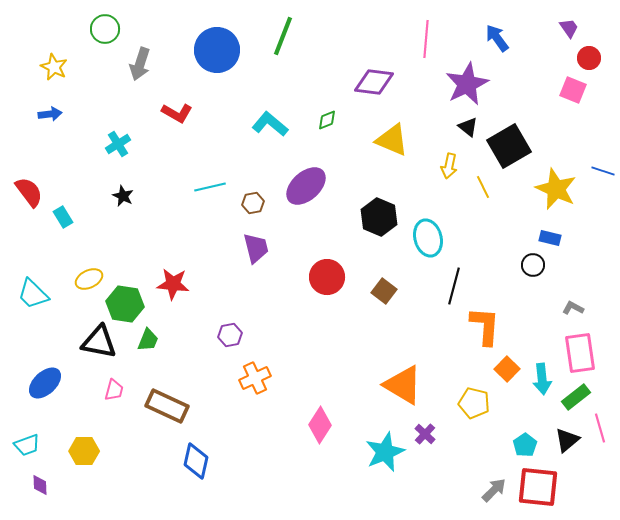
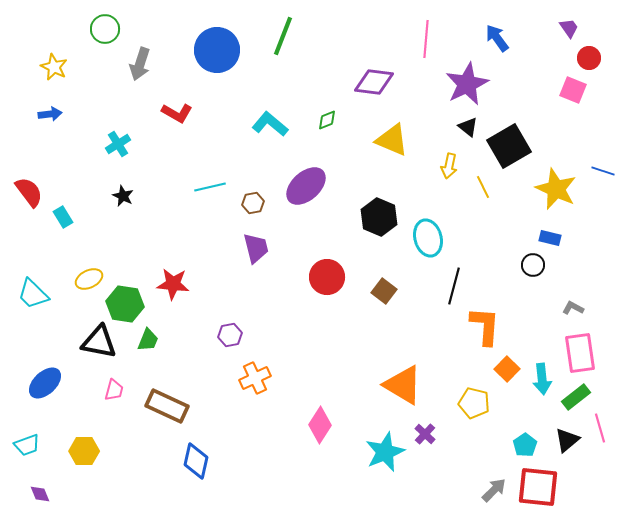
purple diamond at (40, 485): moved 9 px down; rotated 20 degrees counterclockwise
